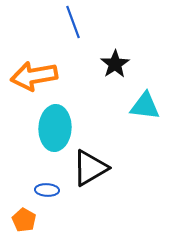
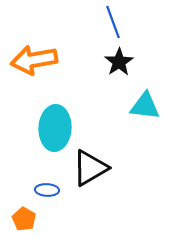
blue line: moved 40 px right
black star: moved 4 px right, 2 px up
orange arrow: moved 16 px up
orange pentagon: moved 1 px up
